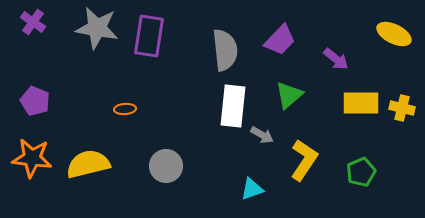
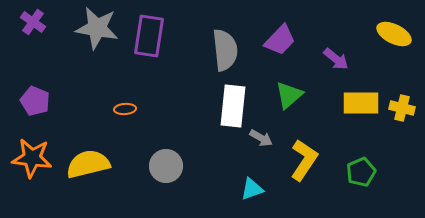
gray arrow: moved 1 px left, 3 px down
